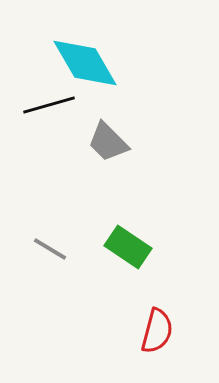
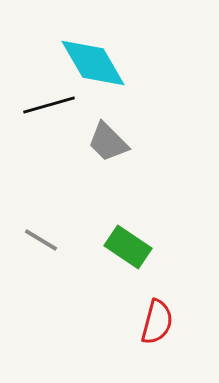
cyan diamond: moved 8 px right
gray line: moved 9 px left, 9 px up
red semicircle: moved 9 px up
